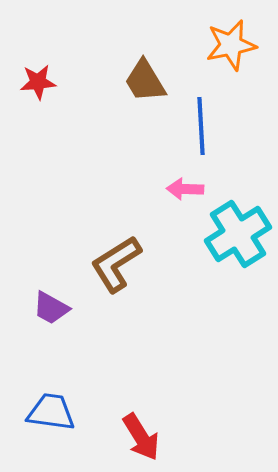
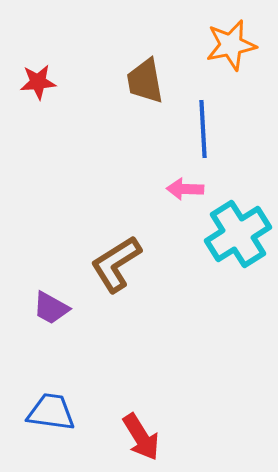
brown trapezoid: rotated 21 degrees clockwise
blue line: moved 2 px right, 3 px down
